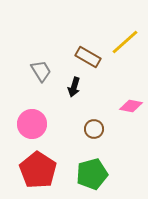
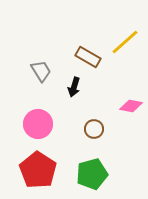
pink circle: moved 6 px right
